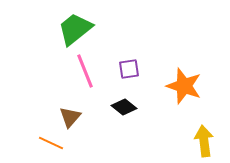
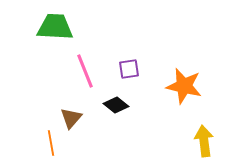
green trapezoid: moved 20 px left, 2 px up; rotated 42 degrees clockwise
orange star: rotated 6 degrees counterclockwise
black diamond: moved 8 px left, 2 px up
brown triangle: moved 1 px right, 1 px down
orange line: rotated 55 degrees clockwise
